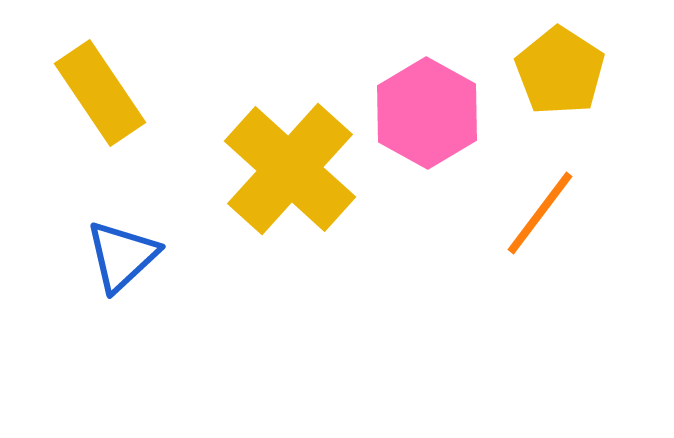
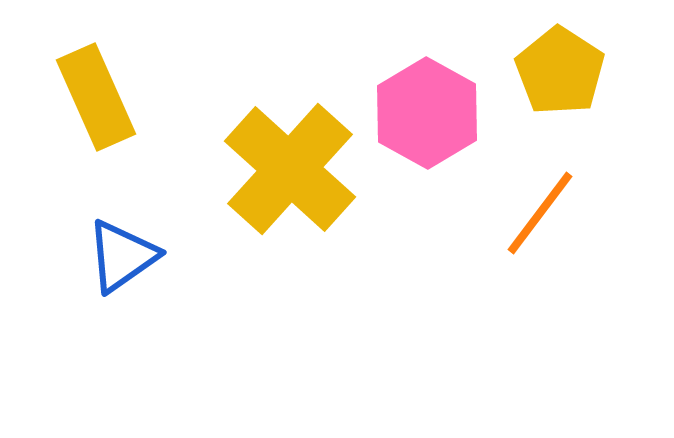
yellow rectangle: moved 4 px left, 4 px down; rotated 10 degrees clockwise
blue triangle: rotated 8 degrees clockwise
